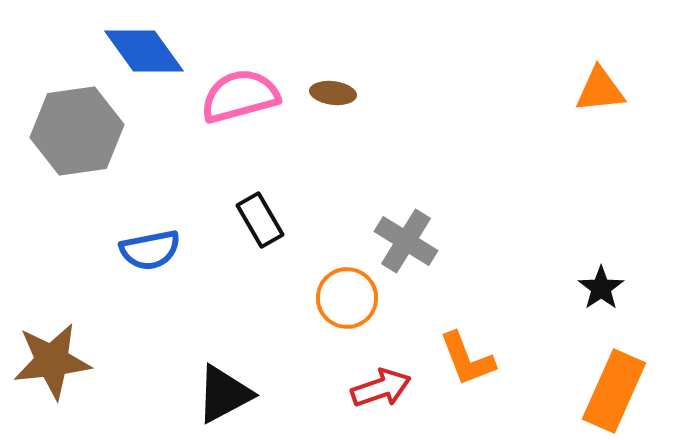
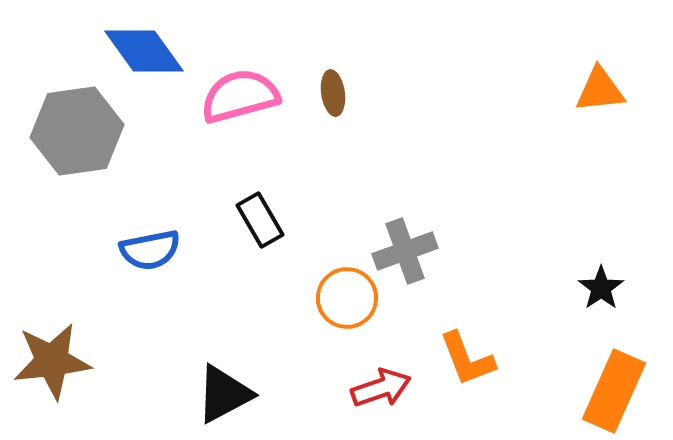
brown ellipse: rotated 75 degrees clockwise
gray cross: moved 1 px left, 10 px down; rotated 38 degrees clockwise
